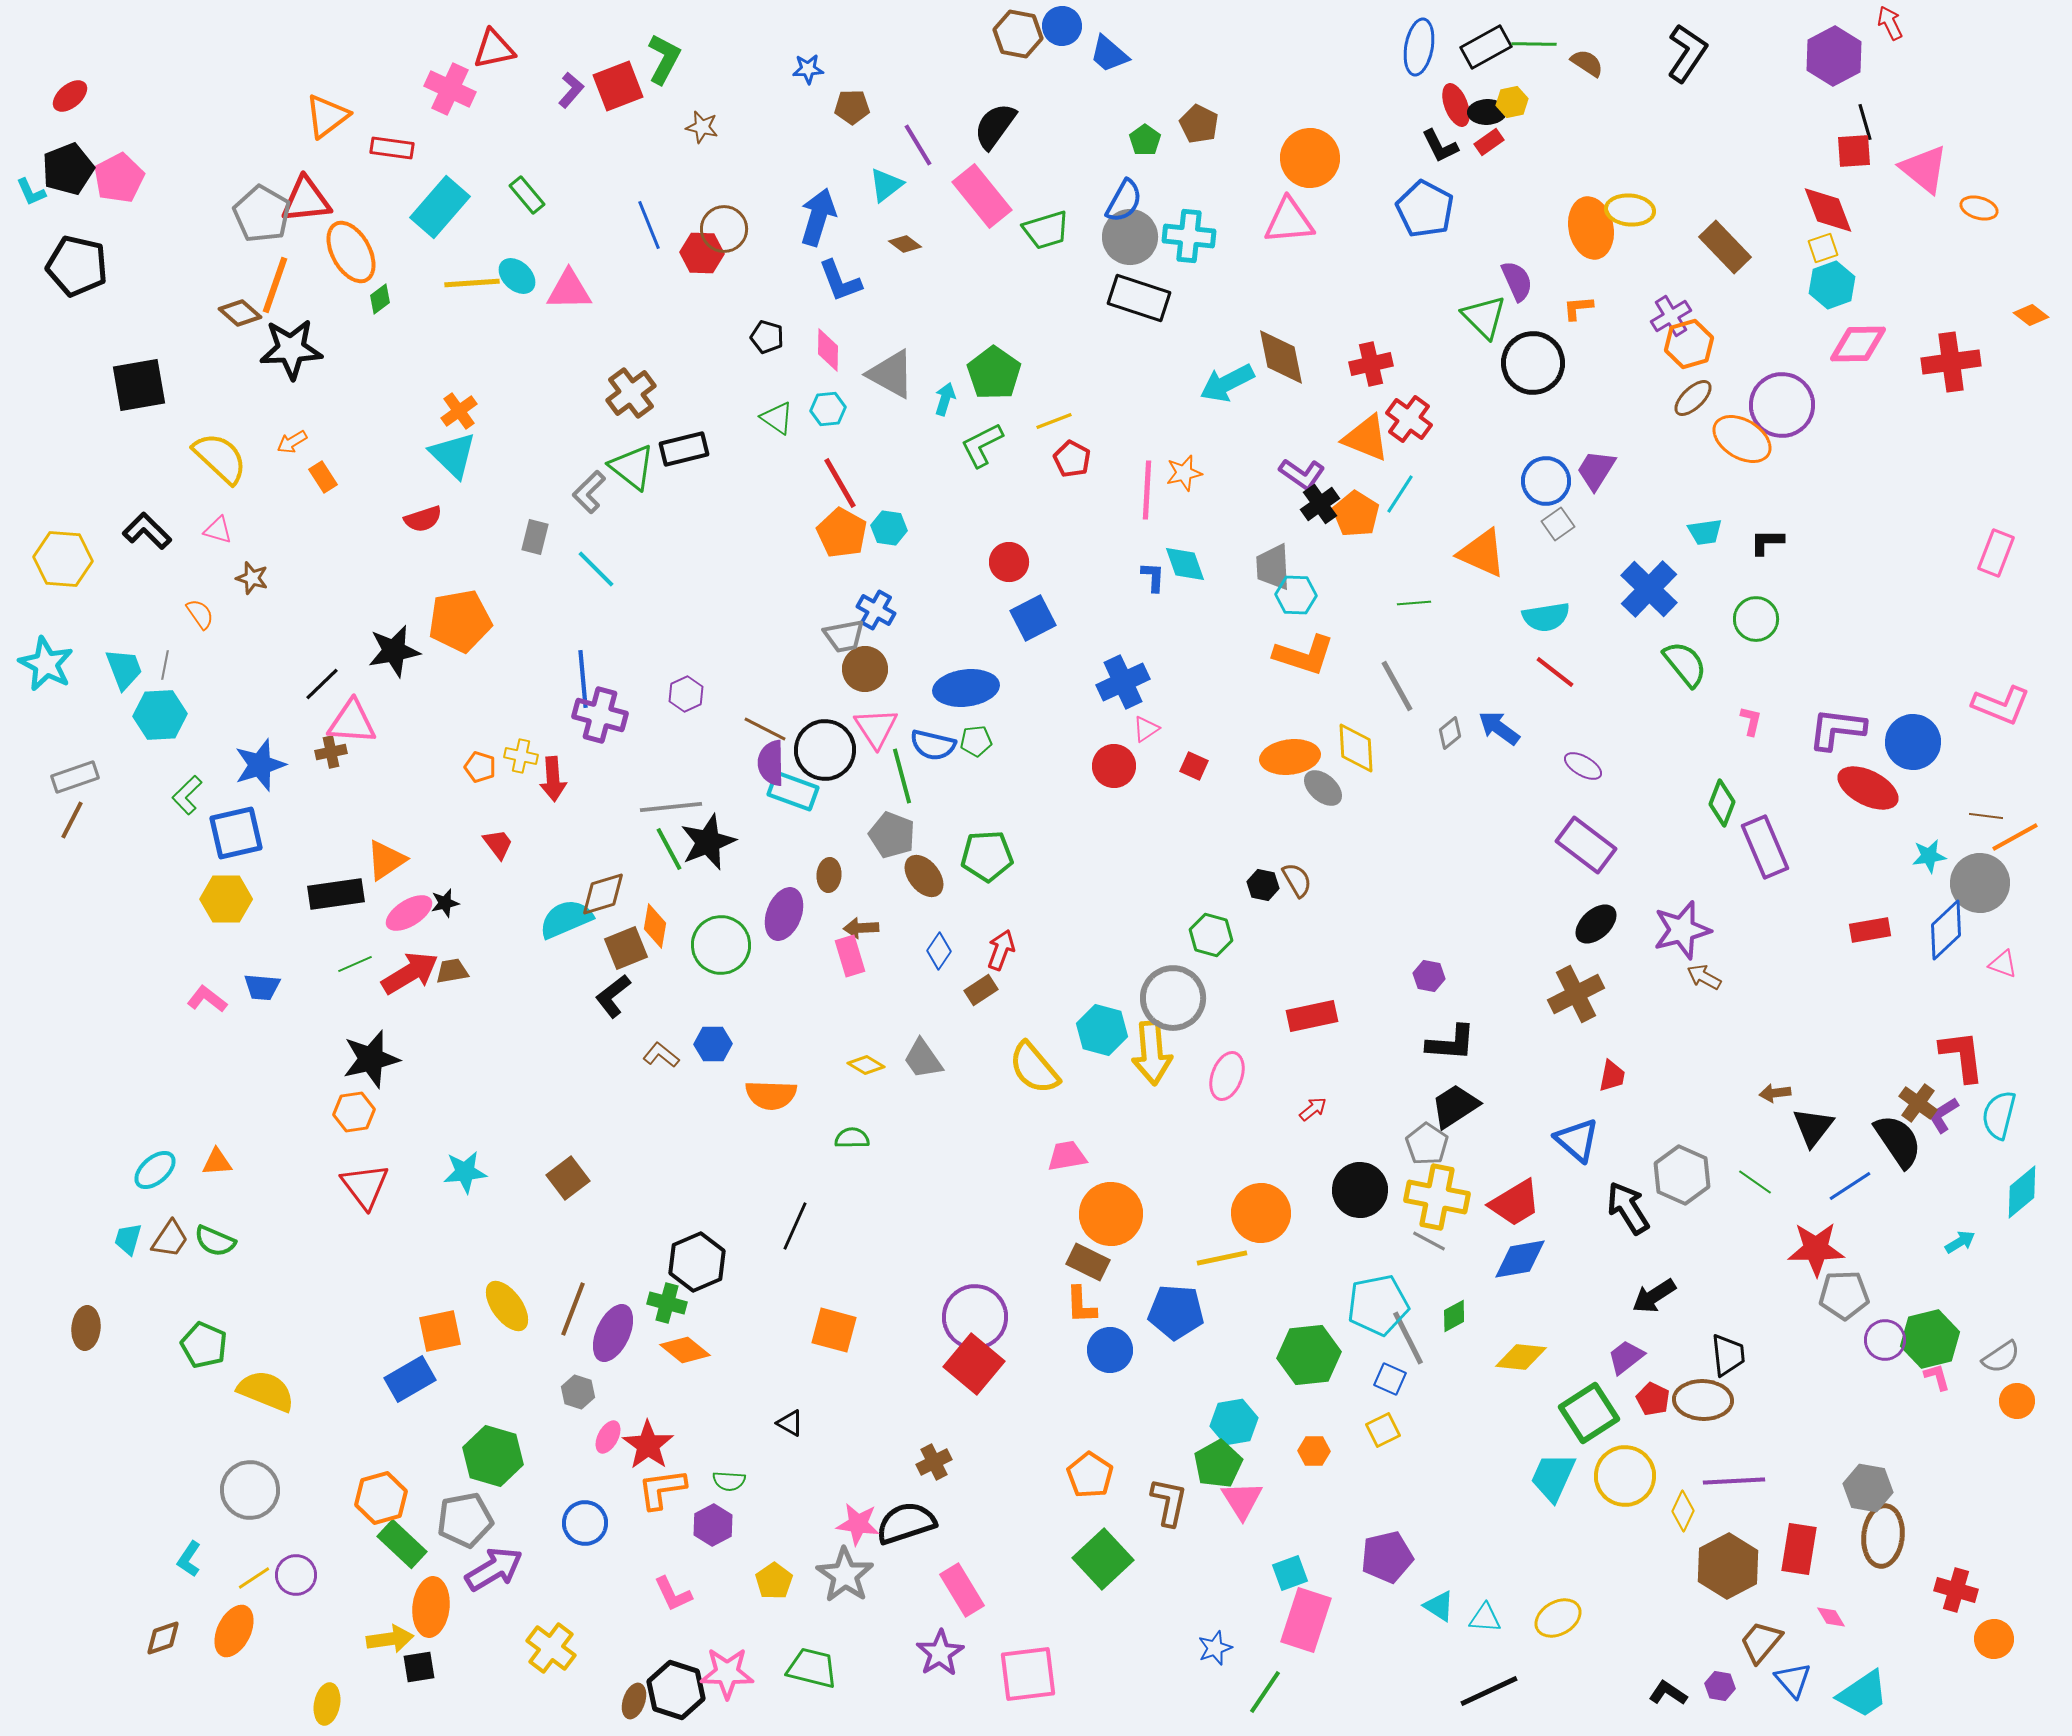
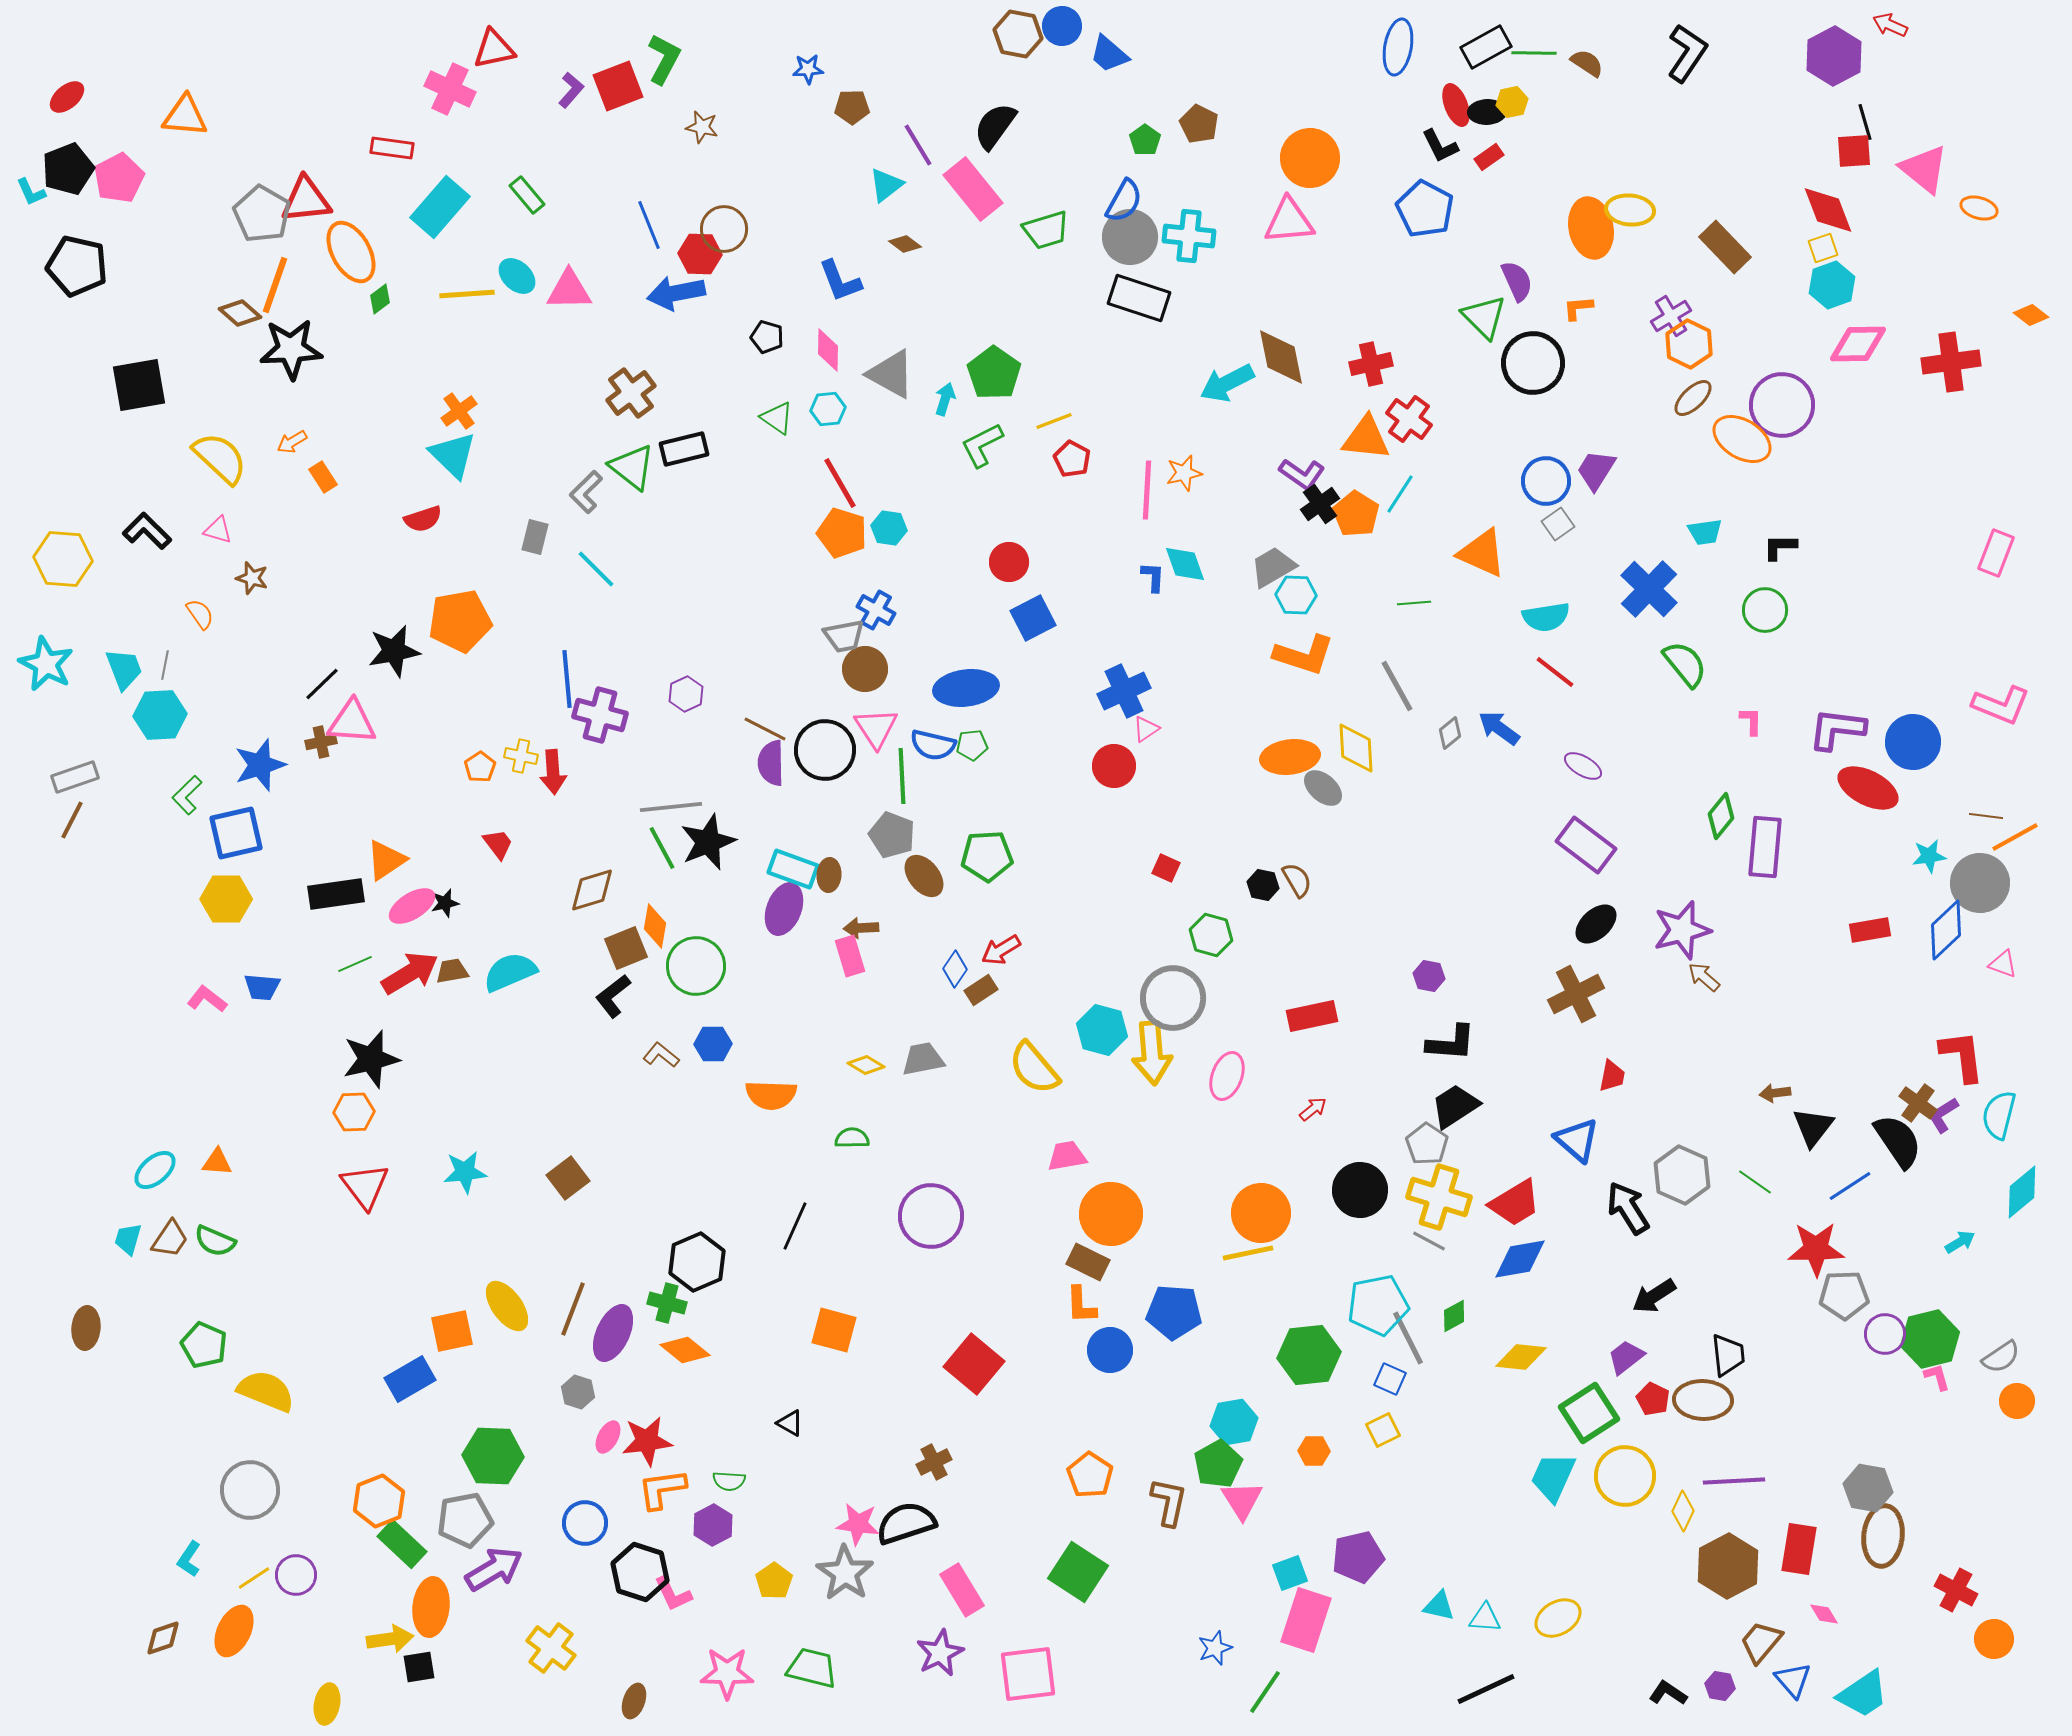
red arrow at (1890, 23): moved 2 px down; rotated 40 degrees counterclockwise
green line at (1534, 44): moved 9 px down
blue ellipse at (1419, 47): moved 21 px left
red ellipse at (70, 96): moved 3 px left, 1 px down
orange triangle at (327, 116): moved 142 px left; rotated 42 degrees clockwise
red rectangle at (1489, 142): moved 15 px down
pink rectangle at (982, 196): moved 9 px left, 7 px up
blue arrow at (818, 217): moved 142 px left, 76 px down; rotated 118 degrees counterclockwise
red hexagon at (702, 253): moved 2 px left, 1 px down
yellow line at (472, 283): moved 5 px left, 11 px down
orange hexagon at (1689, 344): rotated 18 degrees counterclockwise
orange triangle at (1366, 438): rotated 16 degrees counterclockwise
gray L-shape at (589, 492): moved 3 px left
orange pentagon at (842, 533): rotated 12 degrees counterclockwise
black L-shape at (1767, 542): moved 13 px right, 5 px down
gray trapezoid at (1273, 567): rotated 63 degrees clockwise
green circle at (1756, 619): moved 9 px right, 9 px up
blue line at (583, 679): moved 16 px left
blue cross at (1123, 682): moved 1 px right, 9 px down
pink L-shape at (1751, 721): rotated 12 degrees counterclockwise
green pentagon at (976, 741): moved 4 px left, 4 px down
brown cross at (331, 752): moved 10 px left, 10 px up
red square at (1194, 766): moved 28 px left, 102 px down
orange pentagon at (480, 767): rotated 20 degrees clockwise
green line at (902, 776): rotated 12 degrees clockwise
red arrow at (553, 779): moved 7 px up
cyan rectangle at (793, 791): moved 78 px down
green diamond at (1722, 803): moved 1 px left, 13 px down; rotated 18 degrees clockwise
purple rectangle at (1765, 847): rotated 28 degrees clockwise
green line at (669, 849): moved 7 px left, 1 px up
brown diamond at (603, 894): moved 11 px left, 4 px up
pink ellipse at (409, 913): moved 3 px right, 7 px up
purple ellipse at (784, 914): moved 5 px up
cyan semicircle at (566, 919): moved 56 px left, 53 px down
green circle at (721, 945): moved 25 px left, 21 px down
red arrow at (1001, 950): rotated 141 degrees counterclockwise
blue diamond at (939, 951): moved 16 px right, 18 px down
brown arrow at (1704, 977): rotated 12 degrees clockwise
gray trapezoid at (923, 1059): rotated 114 degrees clockwise
orange hexagon at (354, 1112): rotated 6 degrees clockwise
orange triangle at (217, 1162): rotated 8 degrees clockwise
yellow cross at (1437, 1197): moved 2 px right; rotated 6 degrees clockwise
yellow line at (1222, 1258): moved 26 px right, 5 px up
blue pentagon at (1176, 1312): moved 2 px left
purple circle at (975, 1317): moved 44 px left, 101 px up
orange square at (440, 1331): moved 12 px right
purple circle at (1885, 1340): moved 6 px up
red star at (648, 1445): moved 1 px left, 4 px up; rotated 30 degrees clockwise
green hexagon at (493, 1456): rotated 14 degrees counterclockwise
orange hexagon at (381, 1498): moved 2 px left, 3 px down; rotated 6 degrees counterclockwise
purple pentagon at (1387, 1557): moved 29 px left
green square at (1103, 1559): moved 25 px left, 13 px down; rotated 14 degrees counterclockwise
gray star at (845, 1575): moved 2 px up
red cross at (1956, 1590): rotated 12 degrees clockwise
cyan triangle at (1439, 1606): rotated 20 degrees counterclockwise
pink diamond at (1831, 1617): moved 7 px left, 3 px up
purple star at (940, 1653): rotated 6 degrees clockwise
black hexagon at (676, 1690): moved 36 px left, 118 px up
black line at (1489, 1691): moved 3 px left, 2 px up
